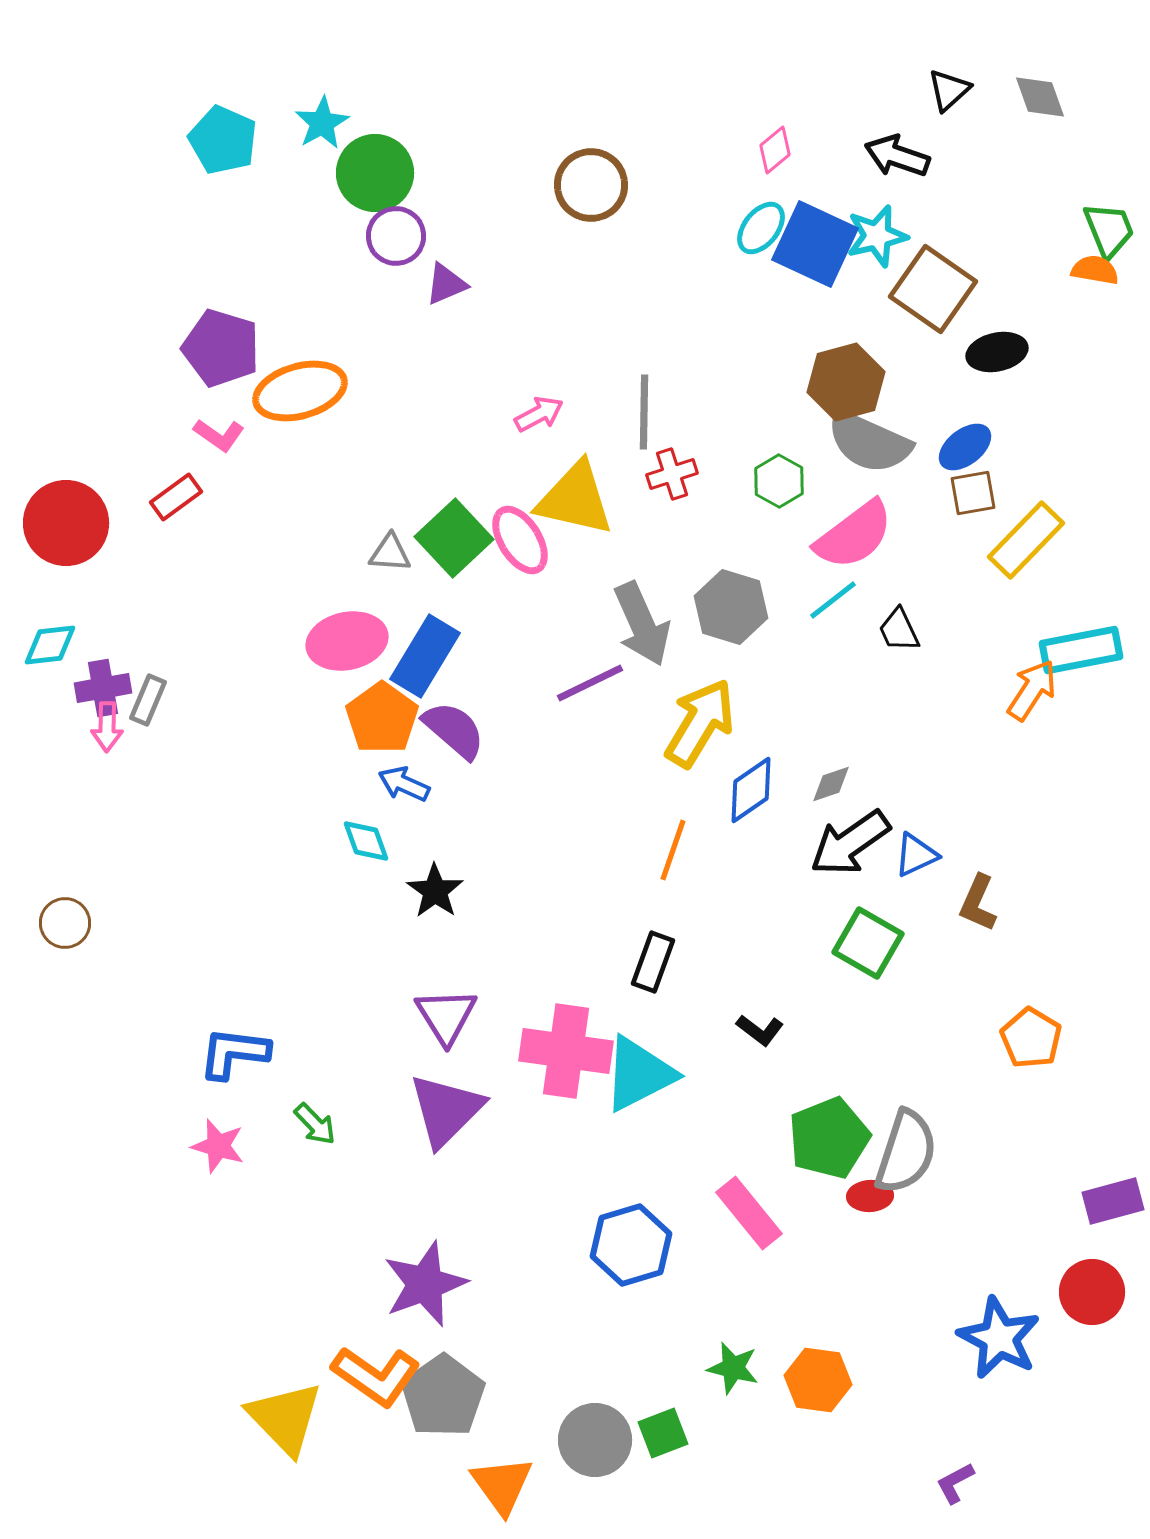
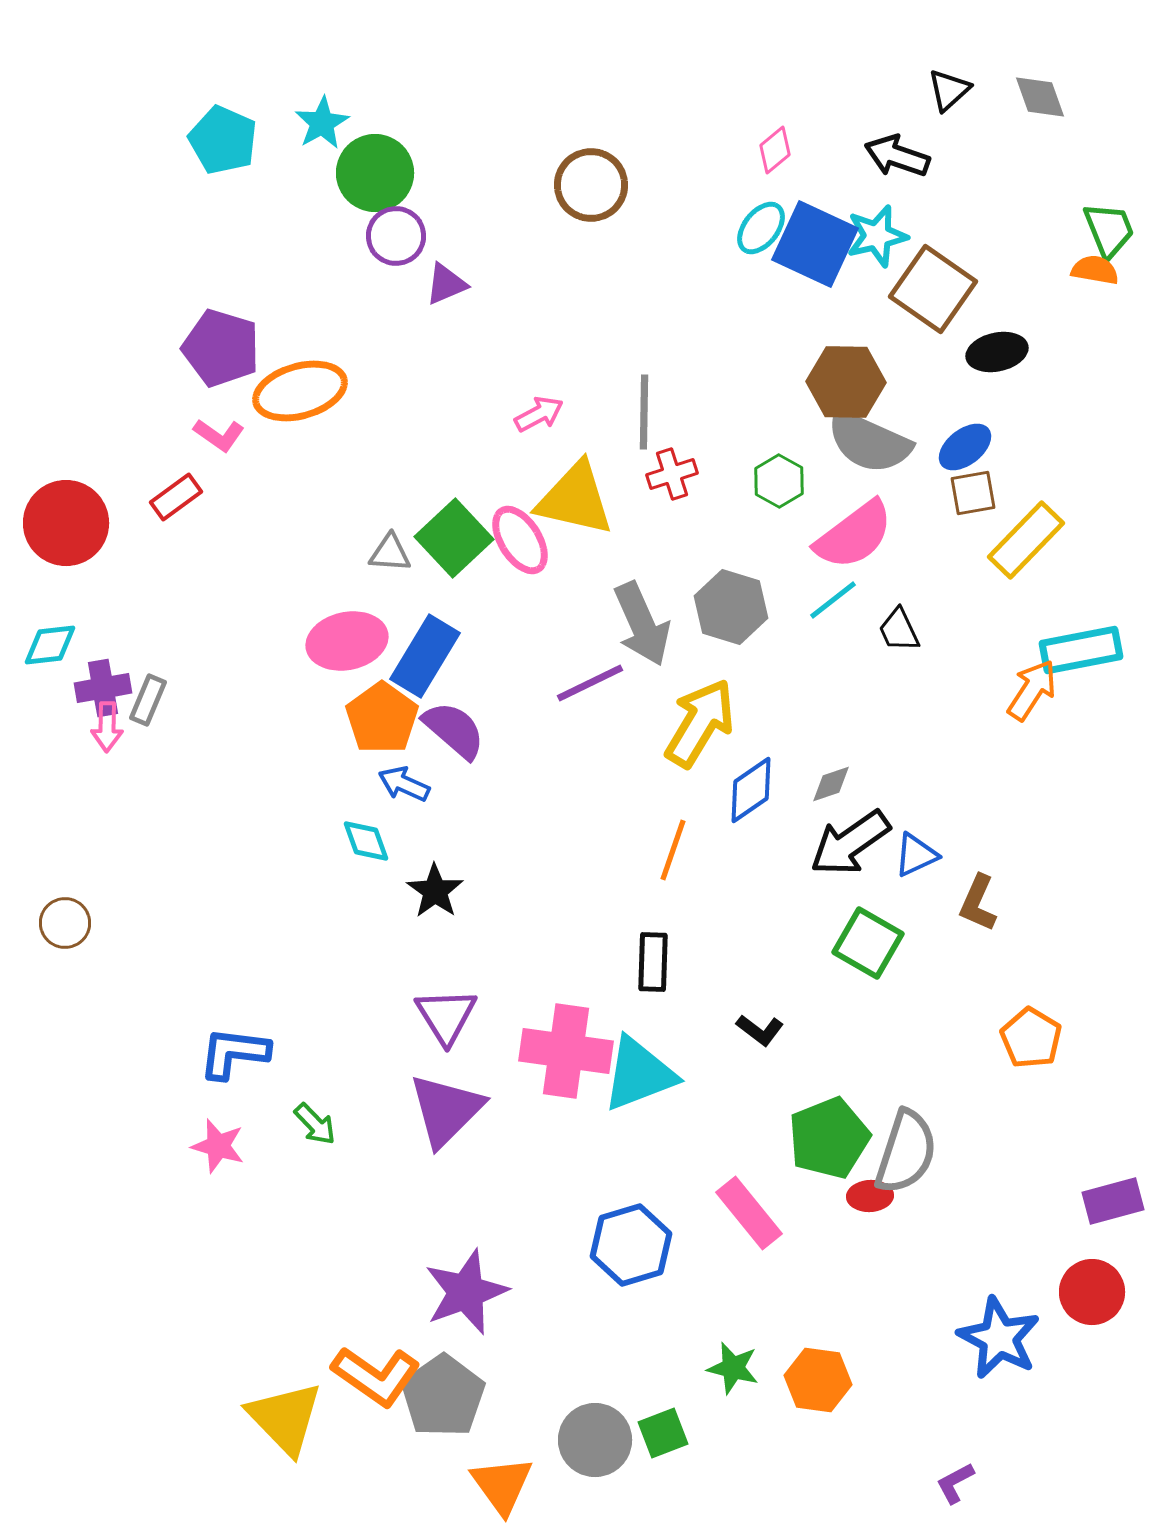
brown hexagon at (846, 382): rotated 16 degrees clockwise
black rectangle at (653, 962): rotated 18 degrees counterclockwise
cyan triangle at (639, 1074): rotated 6 degrees clockwise
purple star at (425, 1284): moved 41 px right, 8 px down
